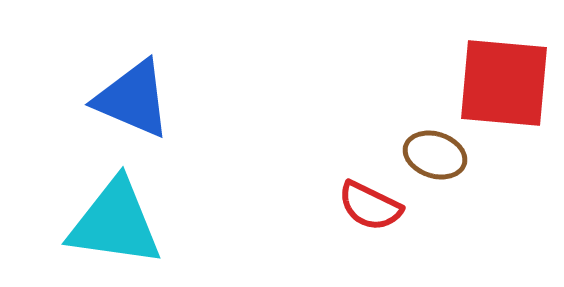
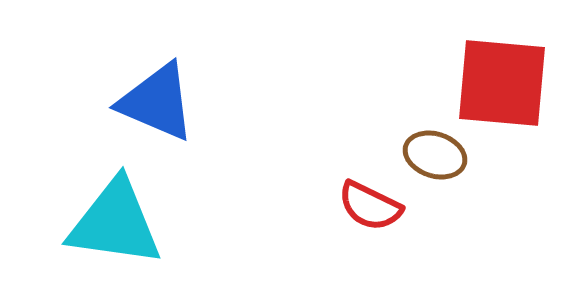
red square: moved 2 px left
blue triangle: moved 24 px right, 3 px down
